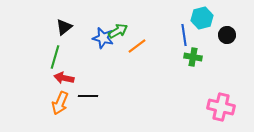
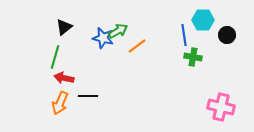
cyan hexagon: moved 1 px right, 2 px down; rotated 15 degrees clockwise
